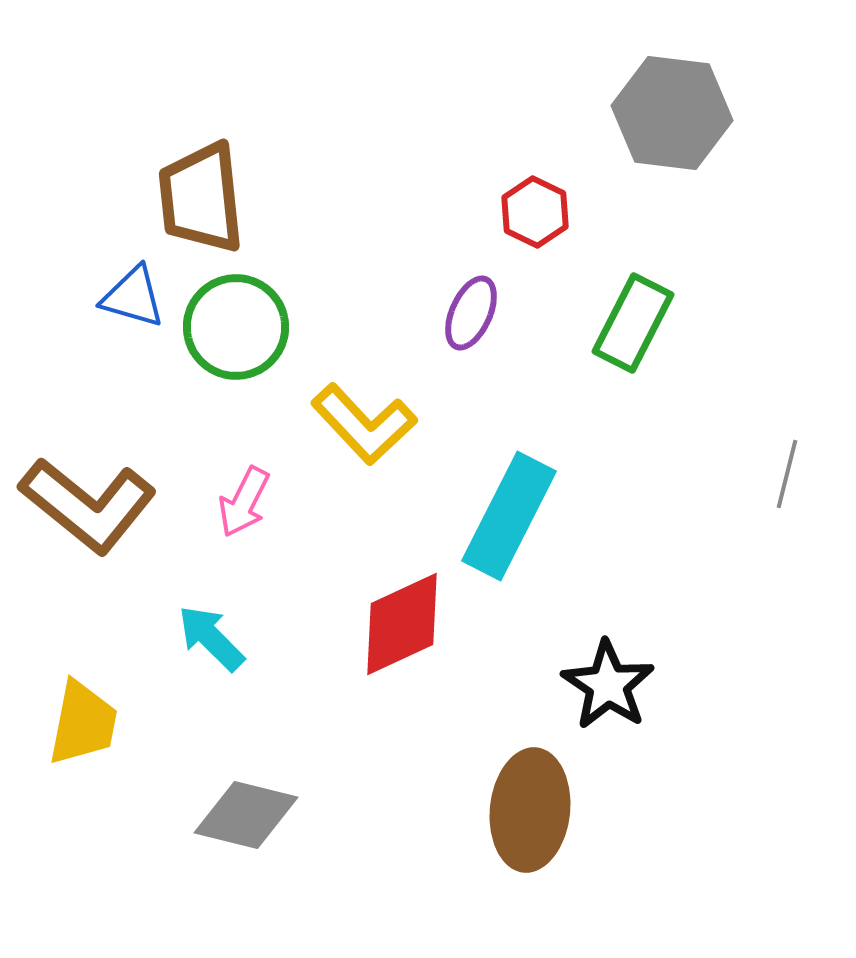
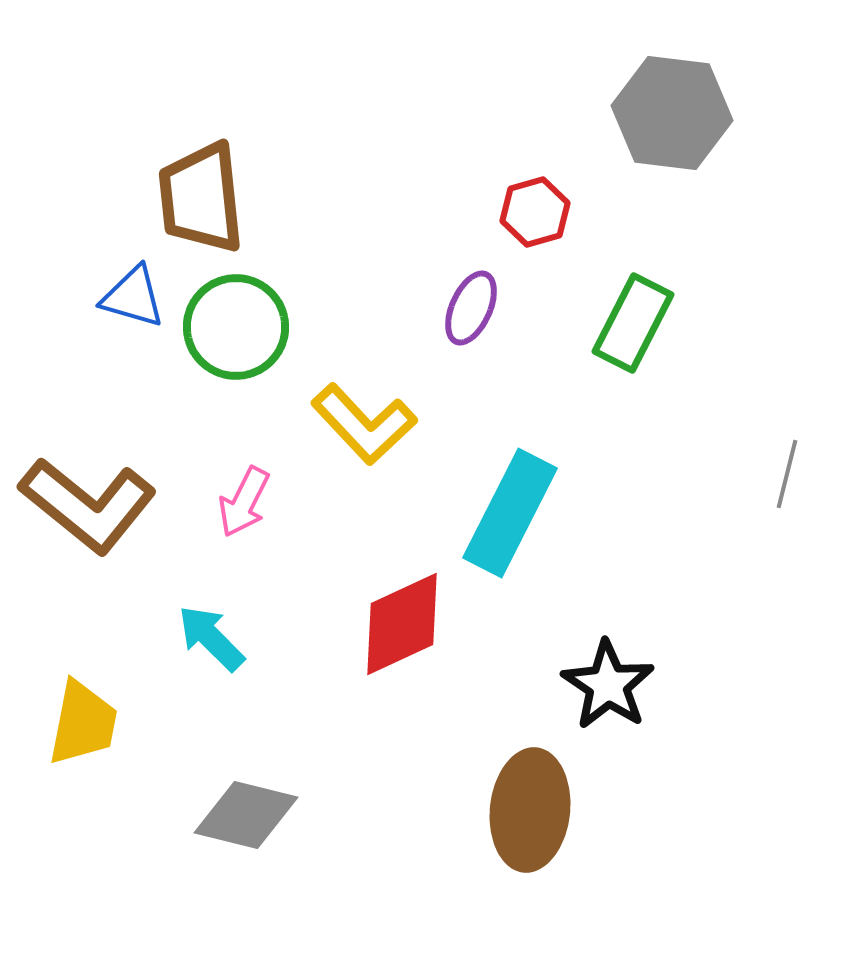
red hexagon: rotated 18 degrees clockwise
purple ellipse: moved 5 px up
cyan rectangle: moved 1 px right, 3 px up
